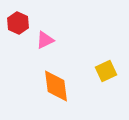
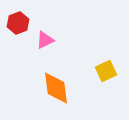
red hexagon: rotated 15 degrees clockwise
orange diamond: moved 2 px down
